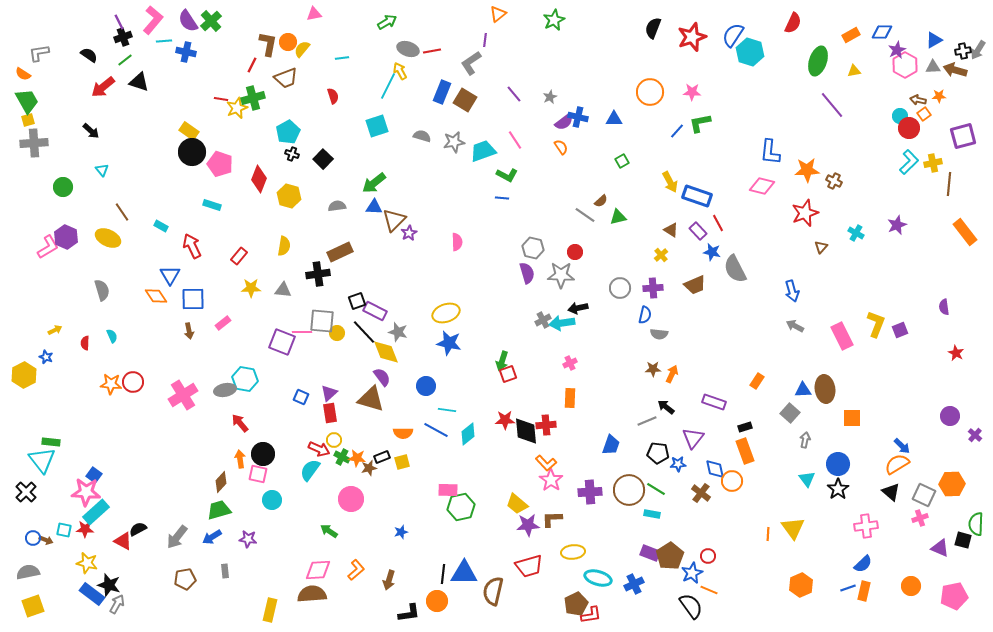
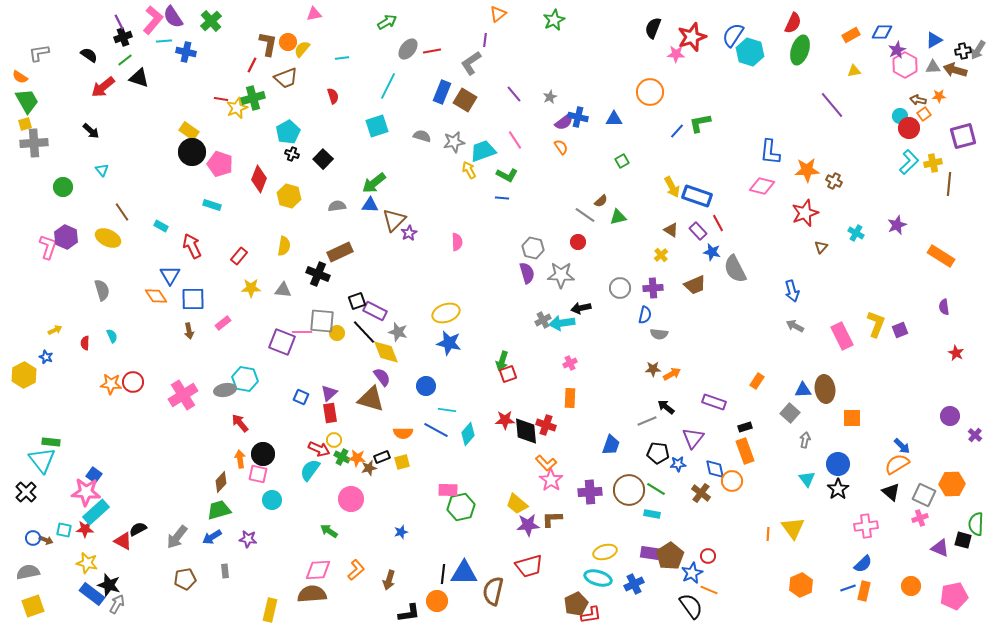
purple semicircle at (188, 21): moved 15 px left, 4 px up
gray ellipse at (408, 49): rotated 70 degrees counterclockwise
green ellipse at (818, 61): moved 18 px left, 11 px up
yellow arrow at (400, 71): moved 69 px right, 99 px down
orange semicircle at (23, 74): moved 3 px left, 3 px down
black triangle at (139, 82): moved 4 px up
pink star at (692, 92): moved 16 px left, 38 px up
yellow square at (28, 120): moved 3 px left, 4 px down
yellow arrow at (670, 182): moved 2 px right, 5 px down
blue triangle at (374, 207): moved 4 px left, 2 px up
orange rectangle at (965, 232): moved 24 px left, 24 px down; rotated 20 degrees counterclockwise
pink L-shape at (48, 247): rotated 40 degrees counterclockwise
red circle at (575, 252): moved 3 px right, 10 px up
black cross at (318, 274): rotated 30 degrees clockwise
black arrow at (578, 308): moved 3 px right
orange arrow at (672, 374): rotated 36 degrees clockwise
red cross at (546, 425): rotated 24 degrees clockwise
cyan diamond at (468, 434): rotated 10 degrees counterclockwise
yellow ellipse at (573, 552): moved 32 px right; rotated 10 degrees counterclockwise
purple rectangle at (650, 553): rotated 12 degrees counterclockwise
